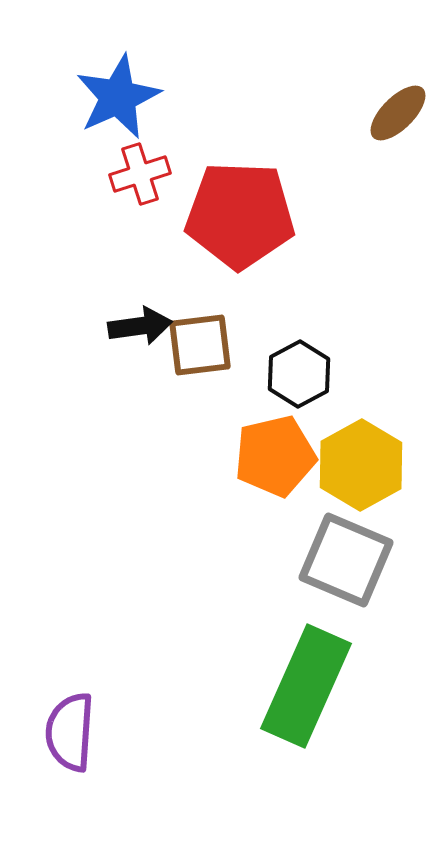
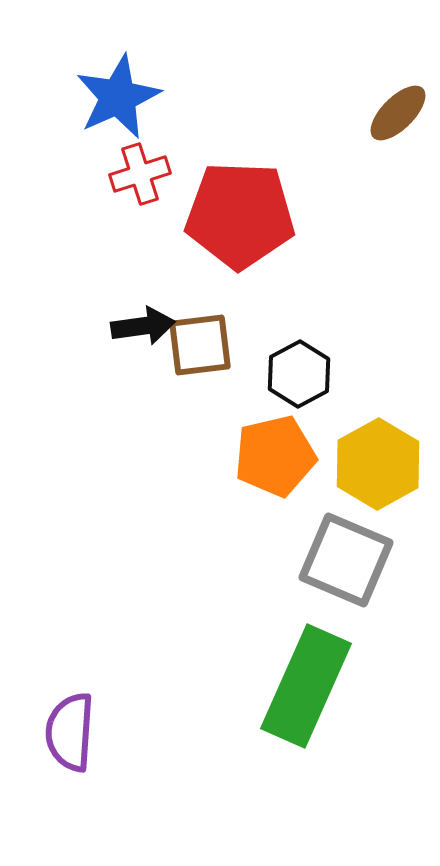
black arrow: moved 3 px right
yellow hexagon: moved 17 px right, 1 px up
